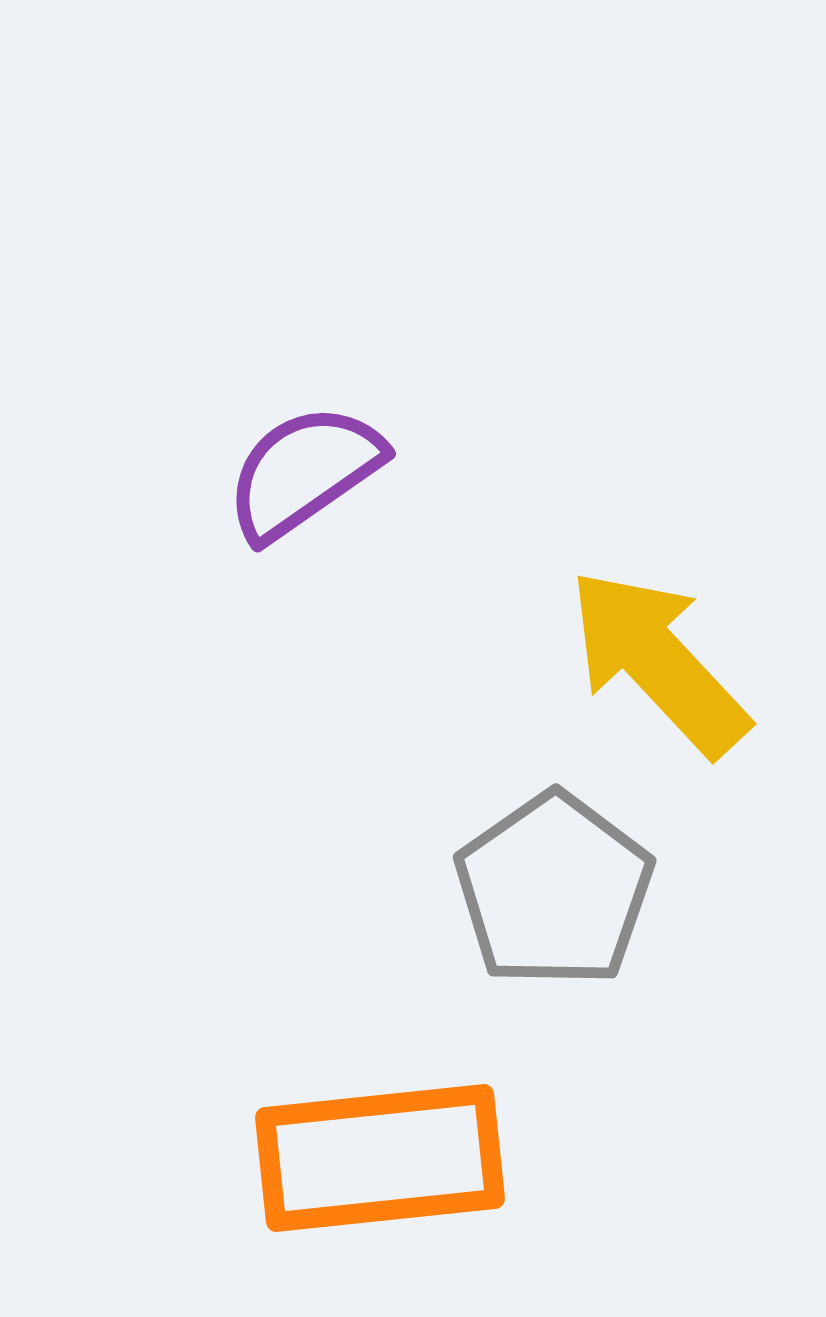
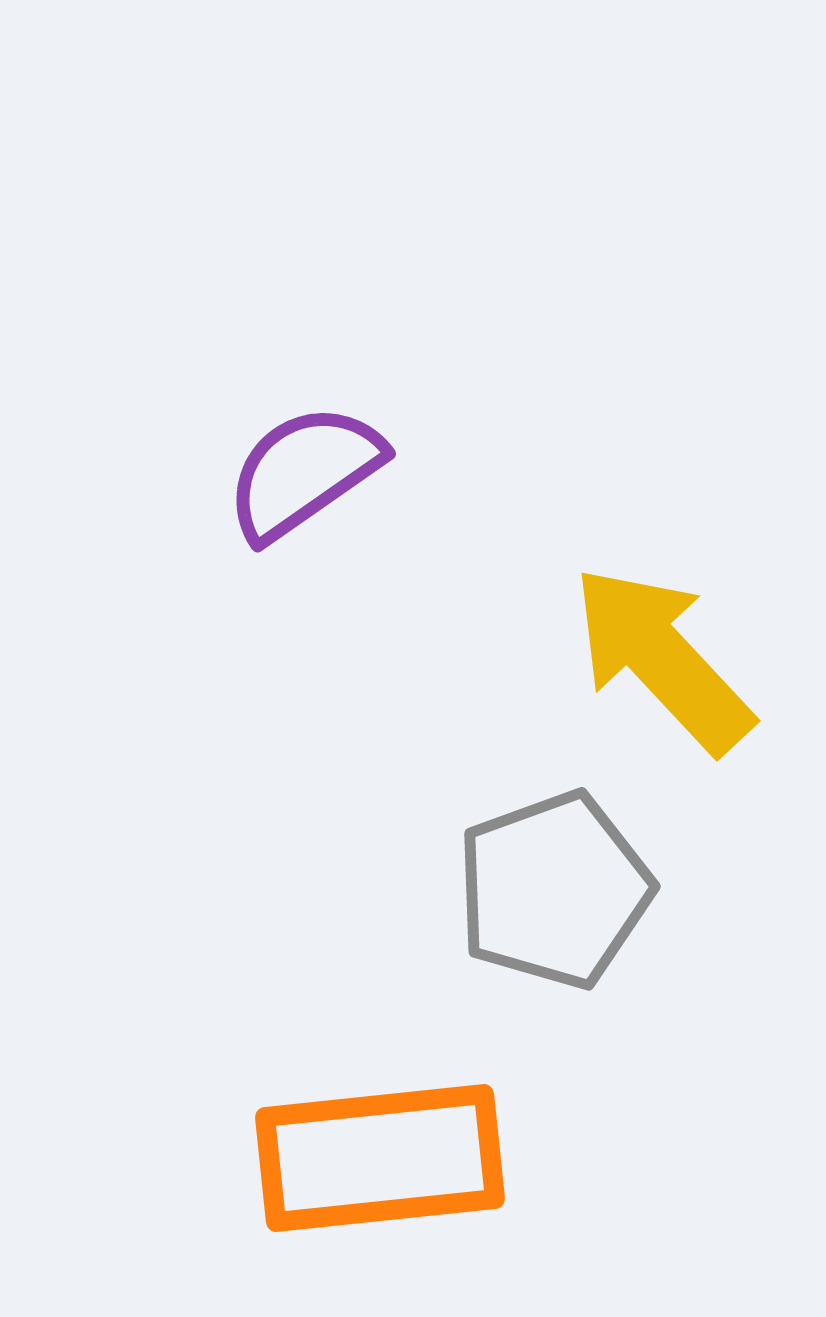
yellow arrow: moved 4 px right, 3 px up
gray pentagon: rotated 15 degrees clockwise
